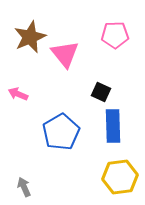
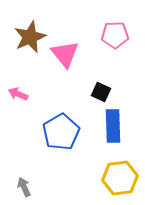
yellow hexagon: moved 1 px down
